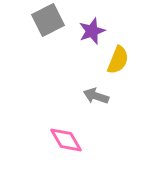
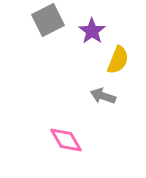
purple star: rotated 16 degrees counterclockwise
gray arrow: moved 7 px right
